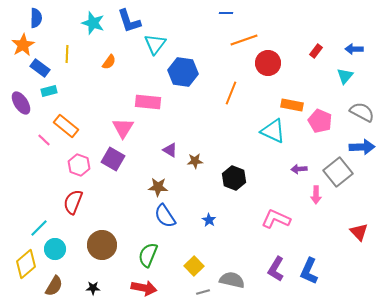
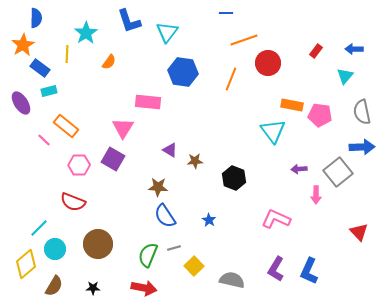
cyan star at (93, 23): moved 7 px left, 10 px down; rotated 20 degrees clockwise
cyan triangle at (155, 44): moved 12 px right, 12 px up
orange line at (231, 93): moved 14 px up
gray semicircle at (362, 112): rotated 130 degrees counterclockwise
pink pentagon at (320, 121): moved 6 px up; rotated 15 degrees counterclockwise
cyan triangle at (273, 131): rotated 28 degrees clockwise
pink hexagon at (79, 165): rotated 20 degrees counterclockwise
red semicircle at (73, 202): rotated 90 degrees counterclockwise
brown circle at (102, 245): moved 4 px left, 1 px up
gray line at (203, 292): moved 29 px left, 44 px up
